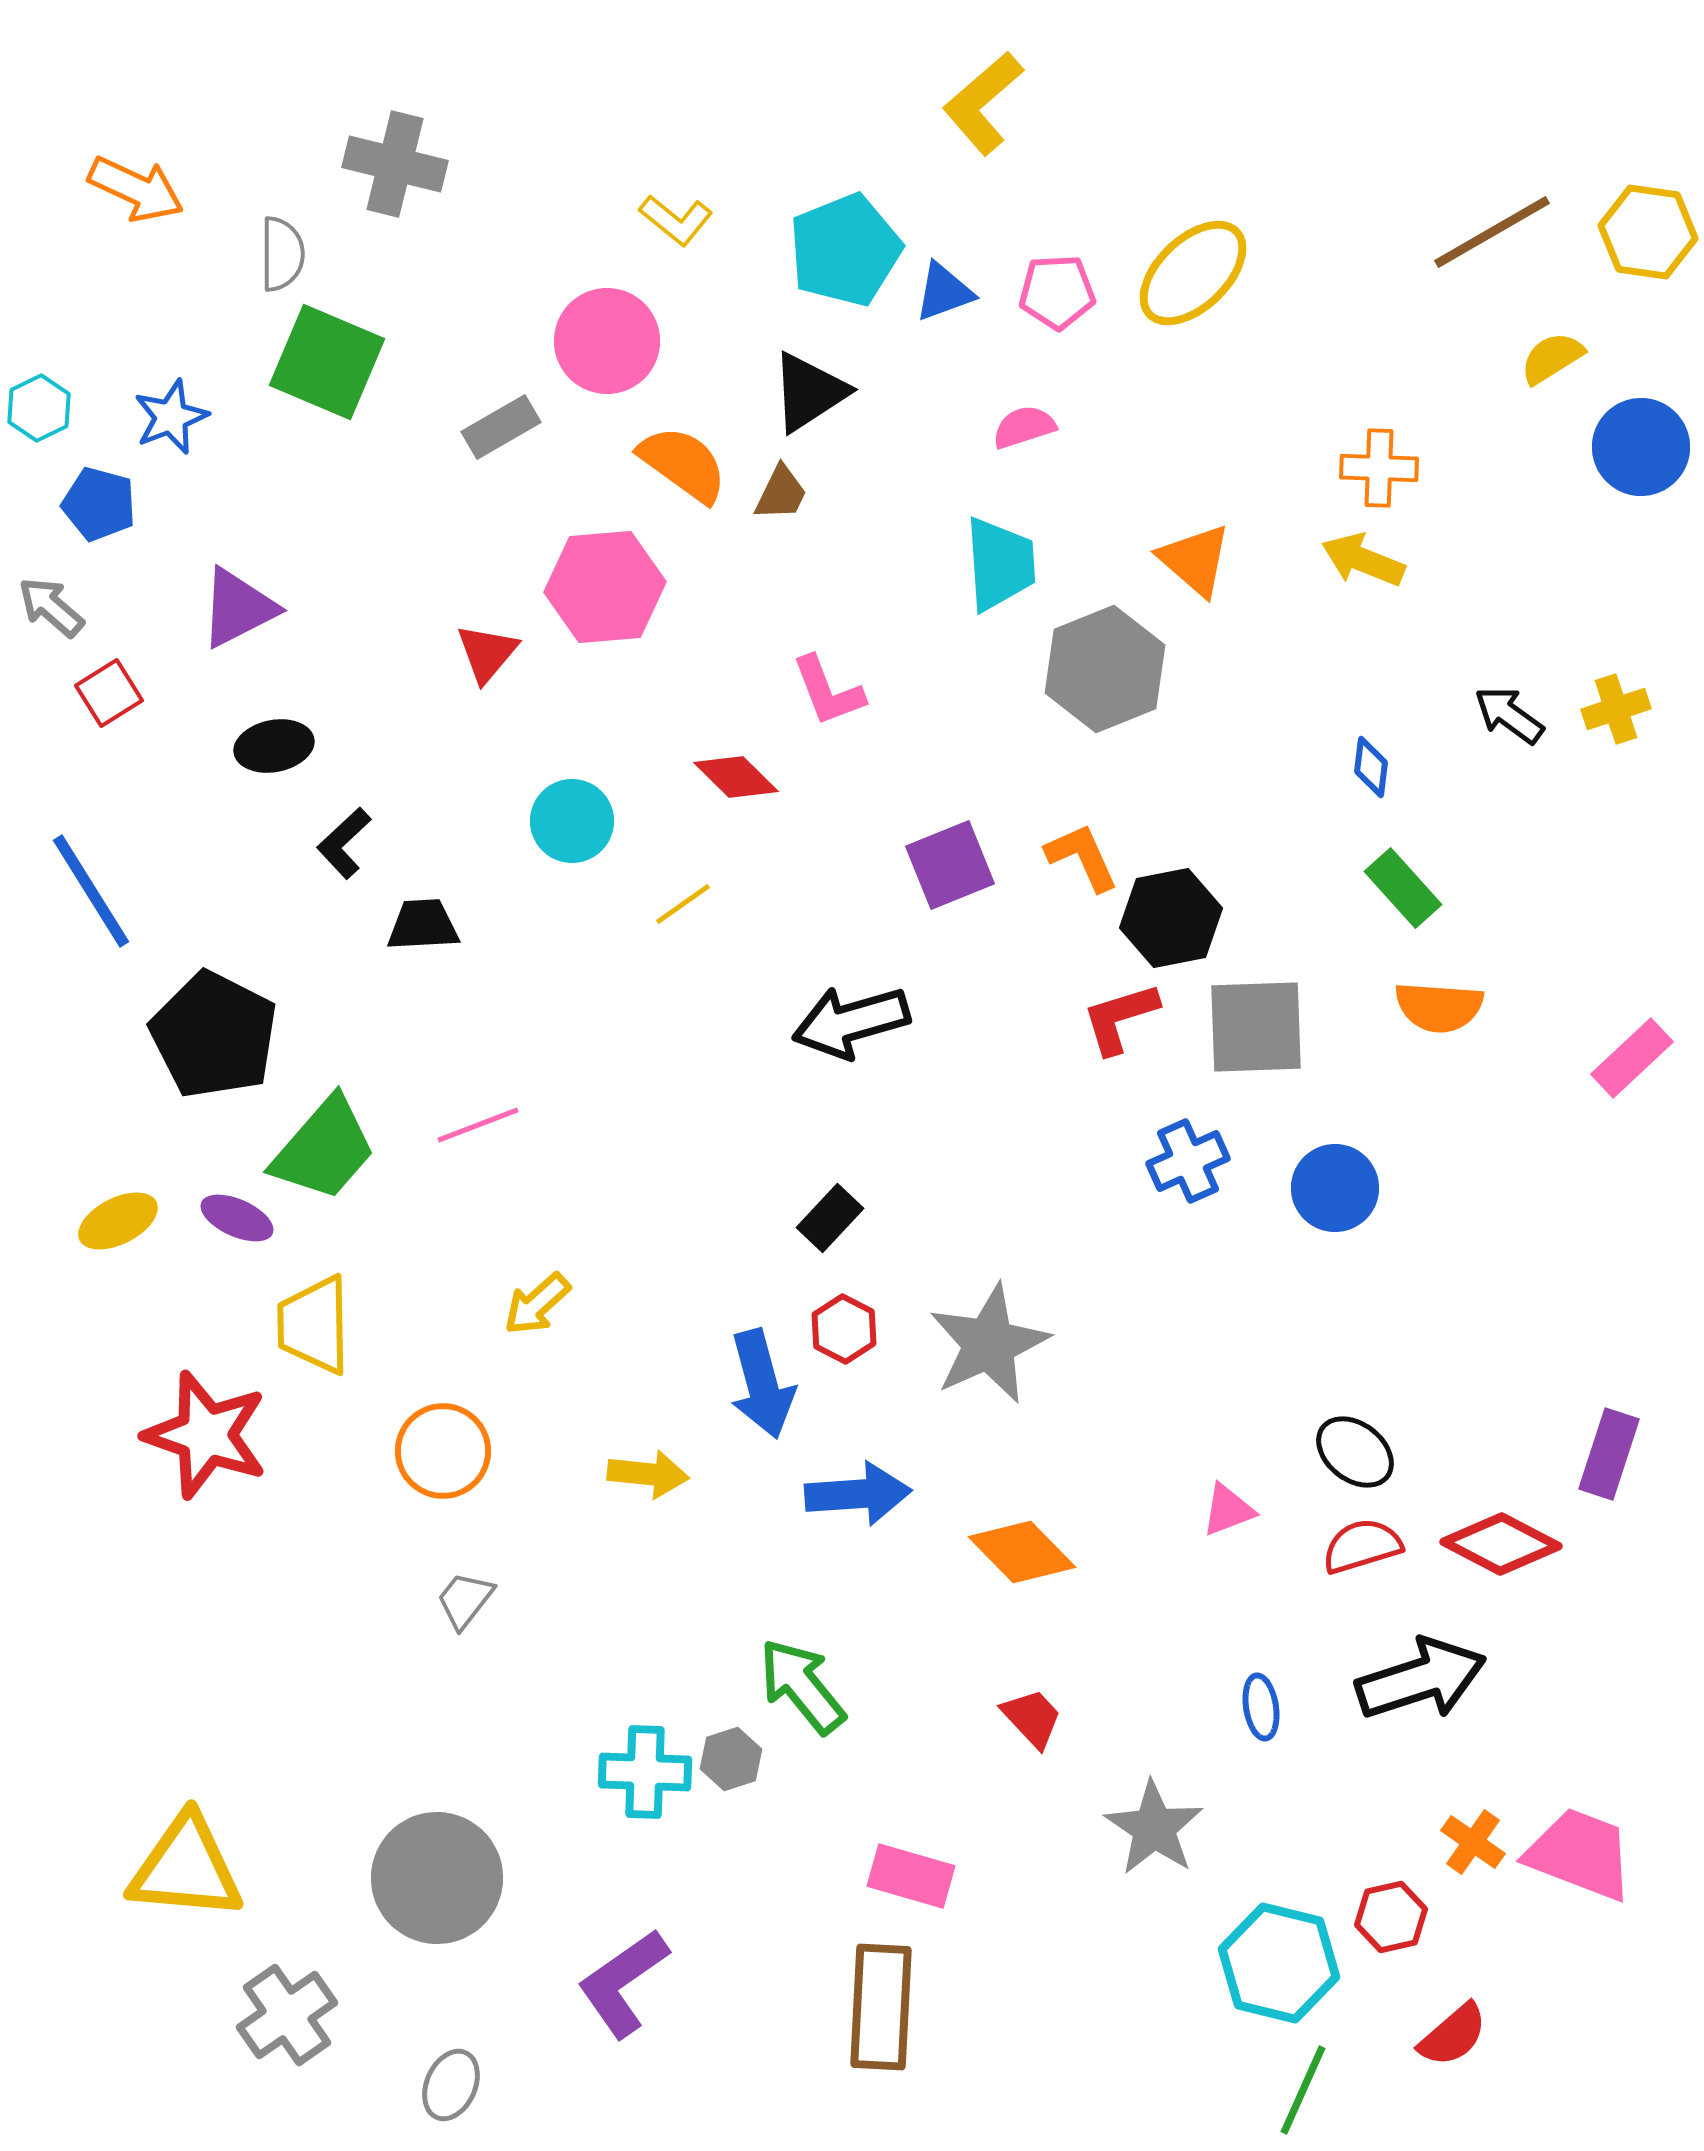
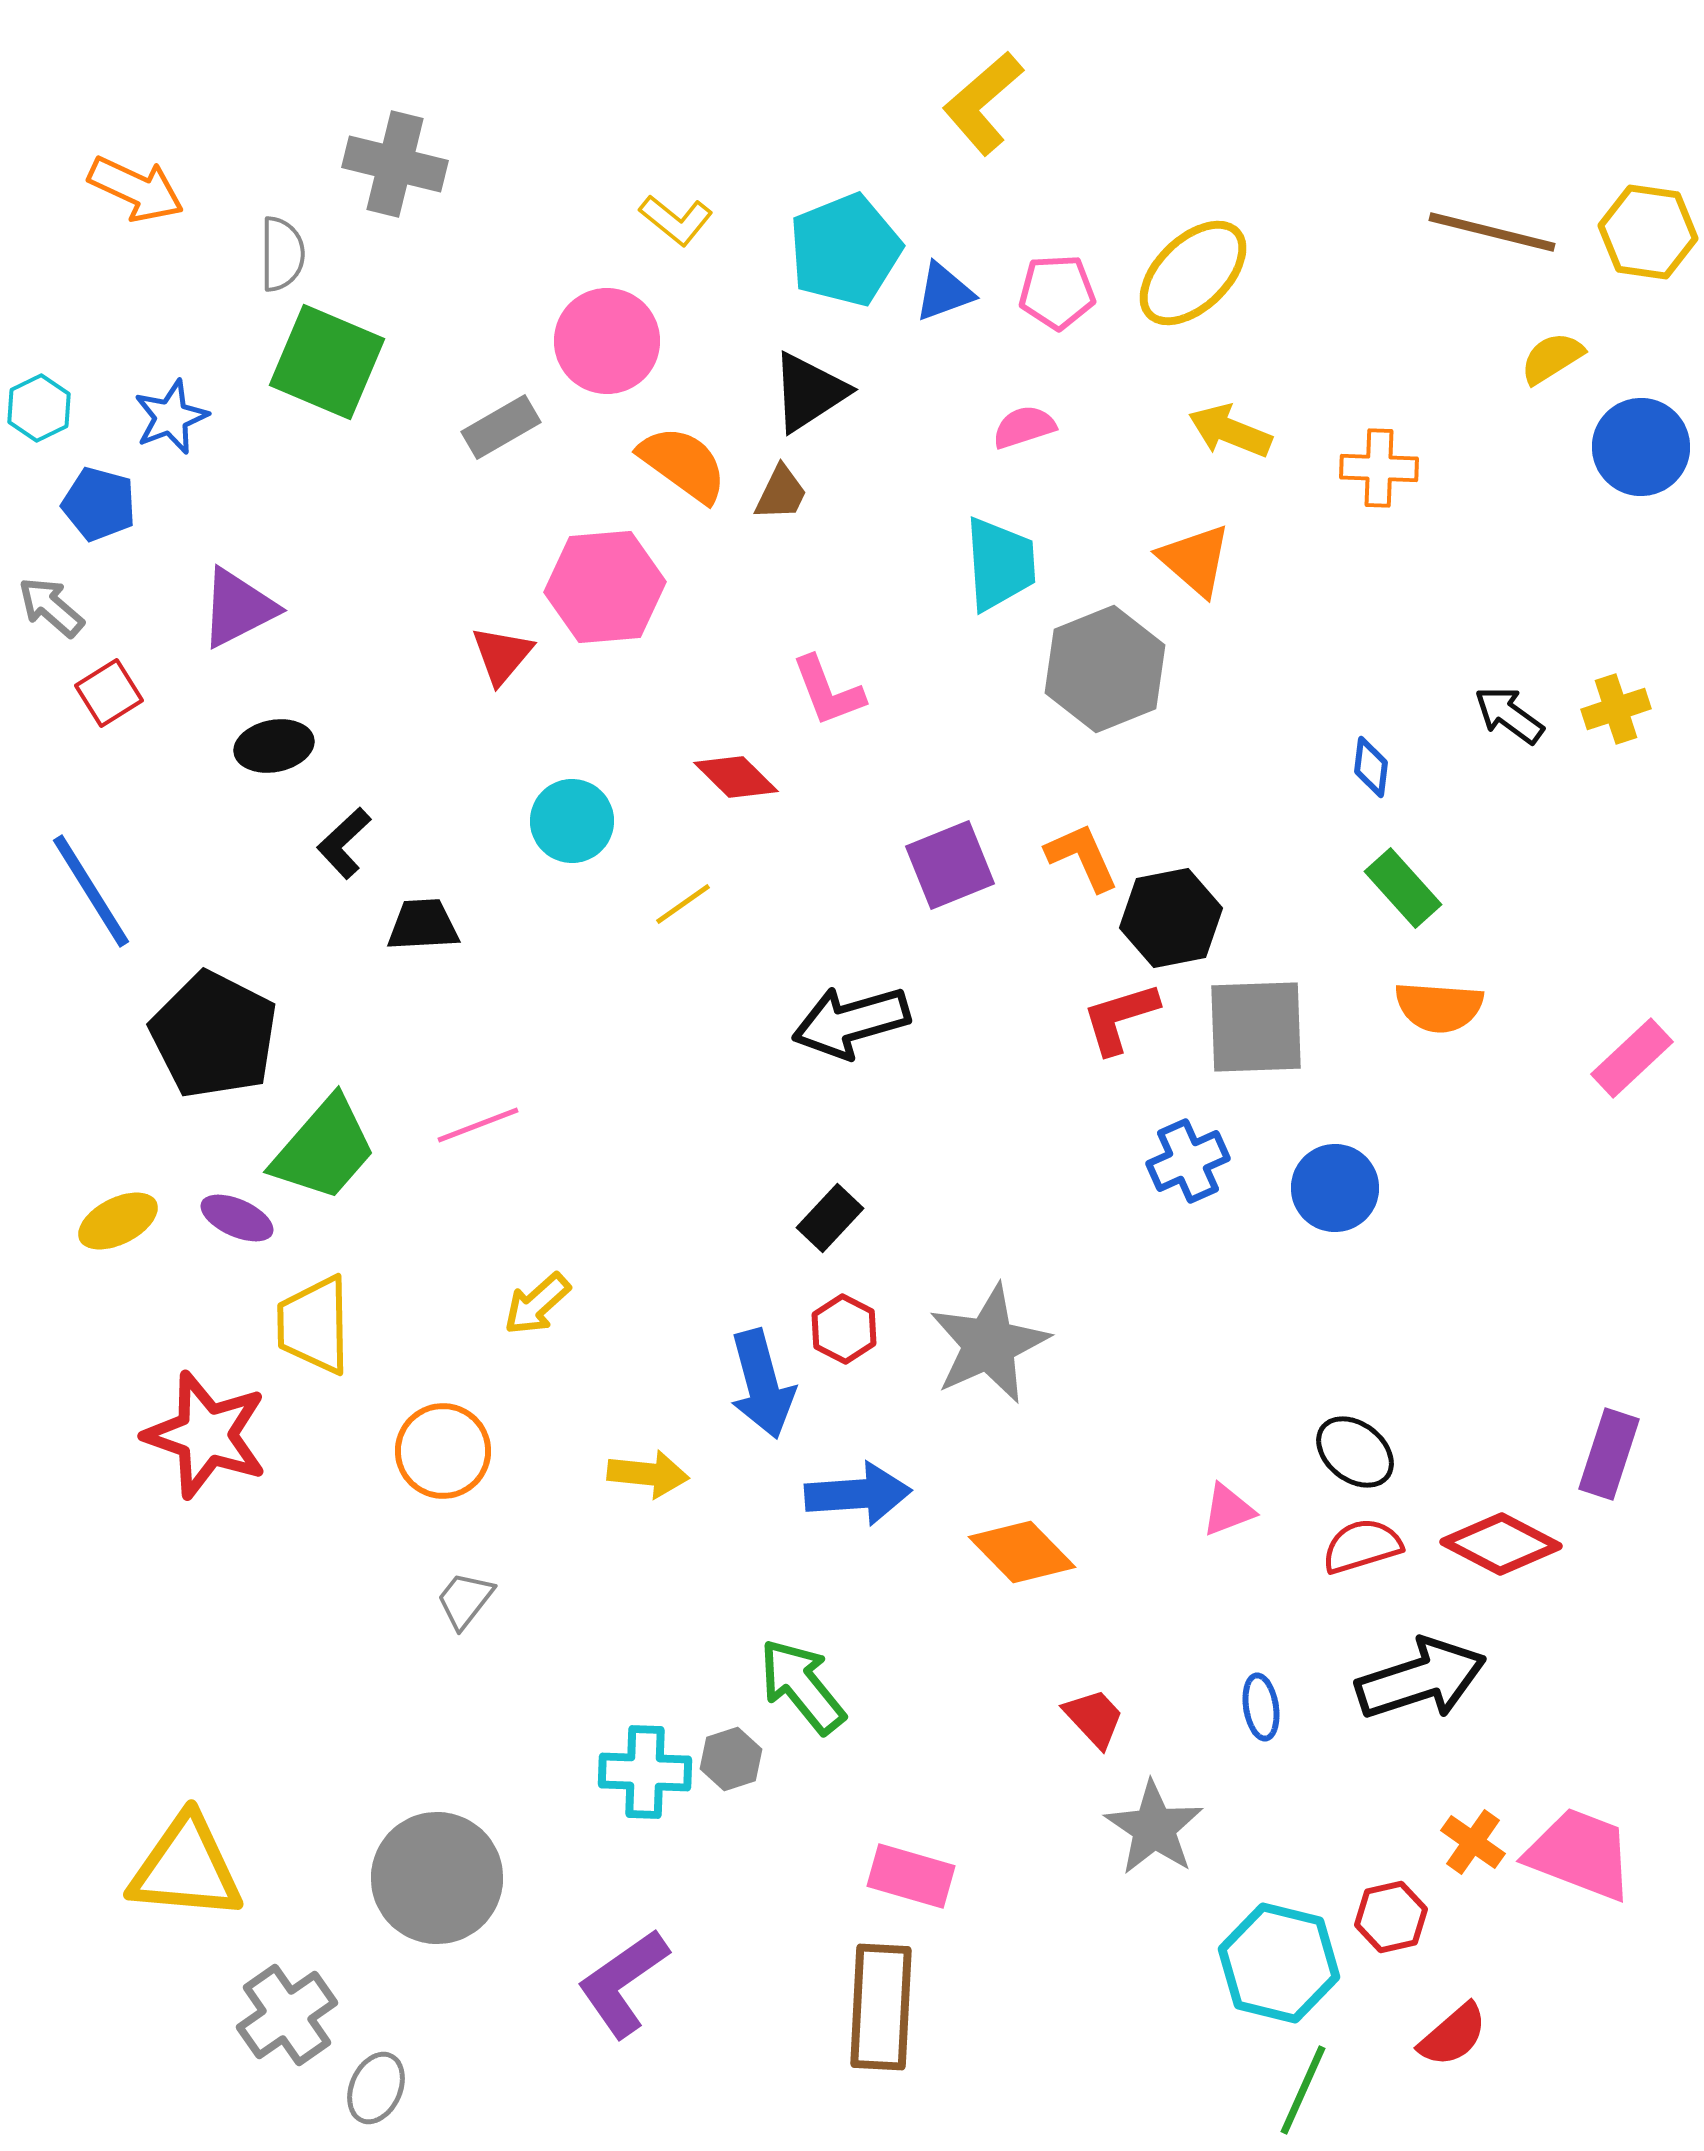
brown line at (1492, 232): rotated 44 degrees clockwise
yellow arrow at (1363, 560): moved 133 px left, 129 px up
red triangle at (487, 653): moved 15 px right, 2 px down
red trapezoid at (1032, 1718): moved 62 px right
gray ellipse at (451, 2085): moved 75 px left, 3 px down
